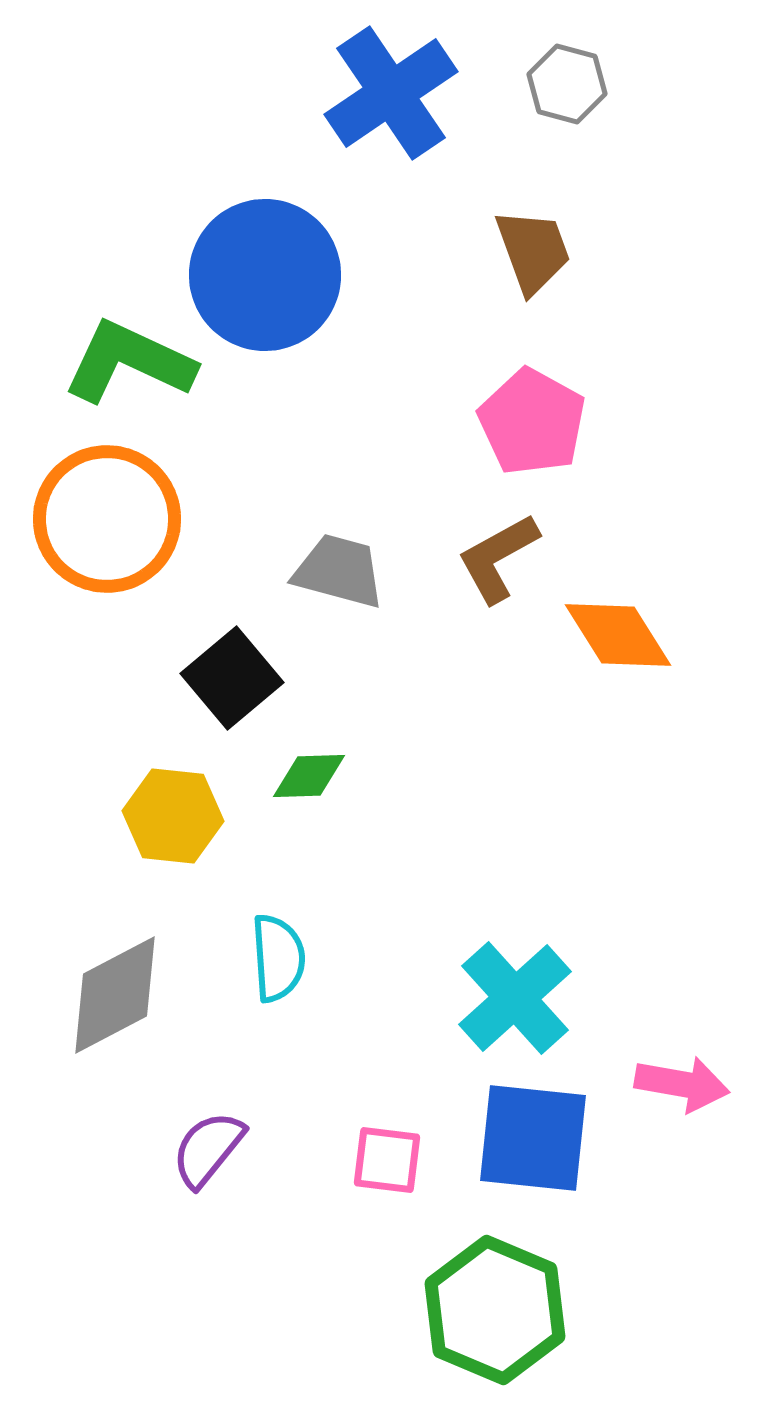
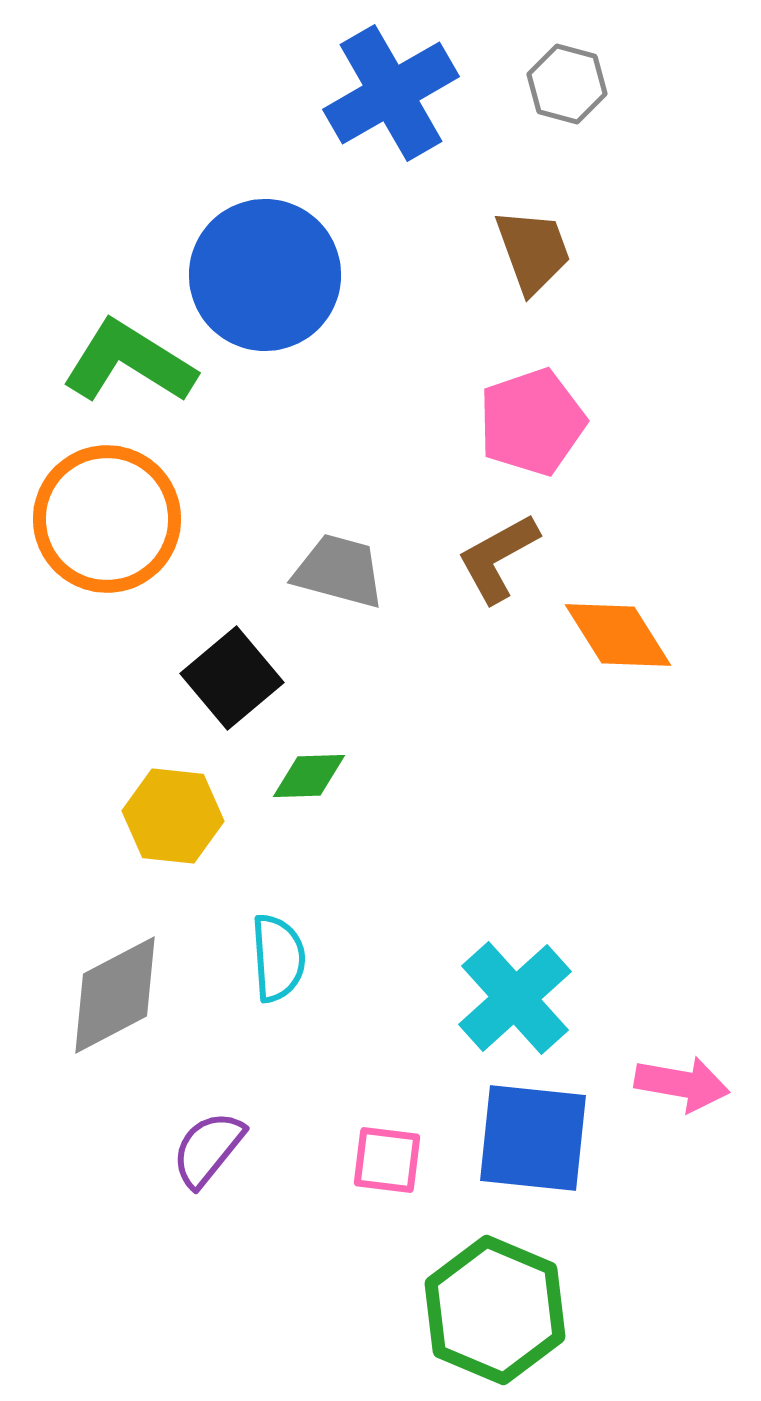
blue cross: rotated 4 degrees clockwise
green L-shape: rotated 7 degrees clockwise
pink pentagon: rotated 24 degrees clockwise
